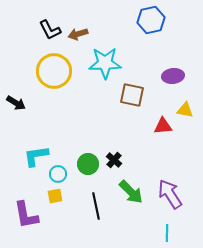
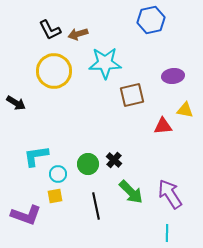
brown square: rotated 25 degrees counterclockwise
purple L-shape: rotated 60 degrees counterclockwise
